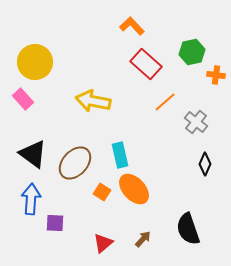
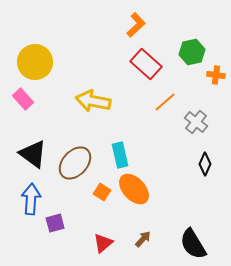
orange L-shape: moved 4 px right, 1 px up; rotated 90 degrees clockwise
purple square: rotated 18 degrees counterclockwise
black semicircle: moved 5 px right, 15 px down; rotated 12 degrees counterclockwise
